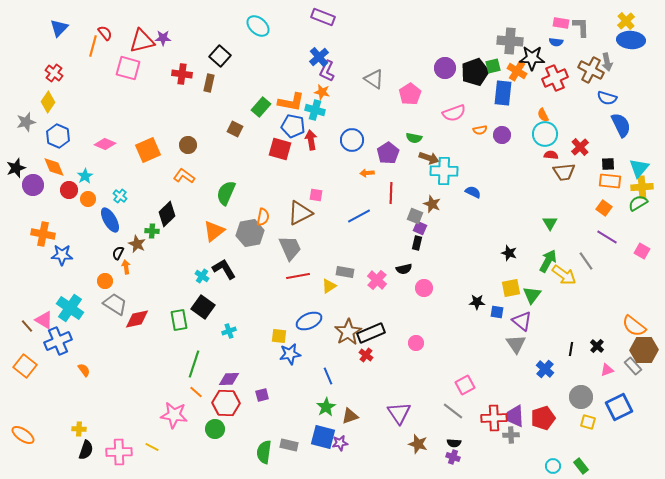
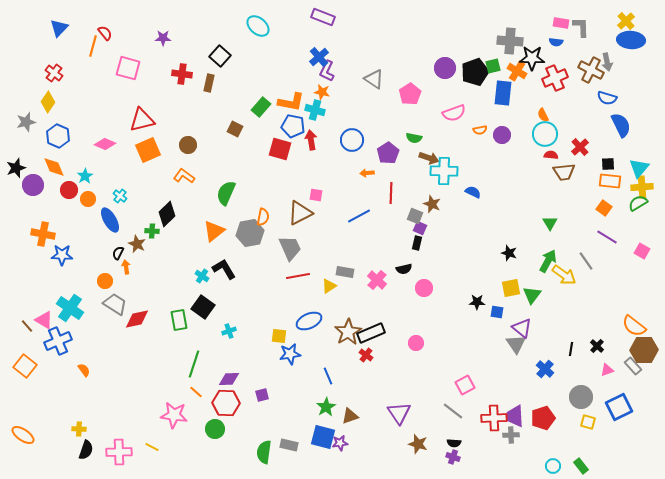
red triangle at (142, 41): moved 79 px down
purple triangle at (522, 321): moved 7 px down
